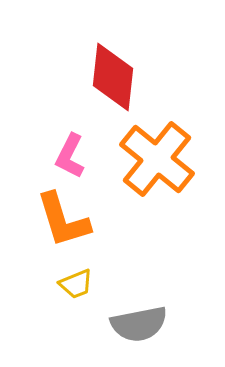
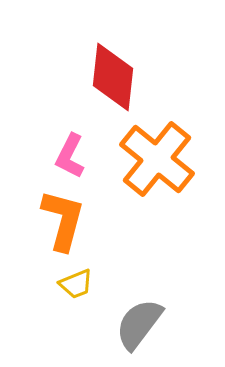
orange L-shape: rotated 148 degrees counterclockwise
gray semicircle: rotated 138 degrees clockwise
